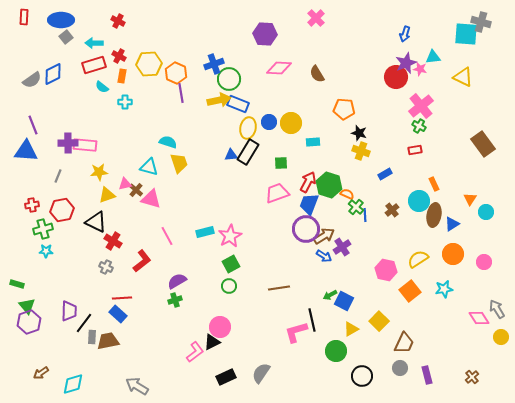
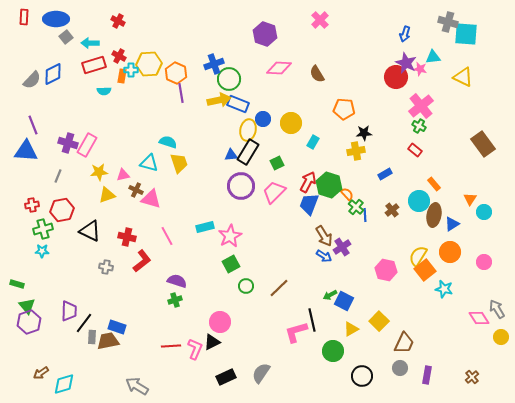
pink cross at (316, 18): moved 4 px right, 2 px down
blue ellipse at (61, 20): moved 5 px left, 1 px up
gray cross at (481, 22): moved 33 px left
purple hexagon at (265, 34): rotated 15 degrees clockwise
cyan arrow at (94, 43): moved 4 px left
purple star at (406, 63): rotated 25 degrees counterclockwise
gray semicircle at (32, 80): rotated 12 degrees counterclockwise
cyan semicircle at (102, 87): moved 2 px right, 4 px down; rotated 40 degrees counterclockwise
cyan cross at (125, 102): moved 6 px right, 32 px up
blue circle at (269, 122): moved 6 px left, 3 px up
yellow ellipse at (248, 128): moved 2 px down
black star at (359, 133): moved 5 px right; rotated 21 degrees counterclockwise
cyan rectangle at (313, 142): rotated 56 degrees counterclockwise
purple cross at (68, 143): rotated 18 degrees clockwise
pink rectangle at (85, 145): moved 2 px right; rotated 65 degrees counterclockwise
red rectangle at (415, 150): rotated 48 degrees clockwise
yellow cross at (361, 151): moved 5 px left; rotated 30 degrees counterclockwise
green square at (281, 163): moved 4 px left; rotated 24 degrees counterclockwise
cyan triangle at (149, 167): moved 4 px up
pink triangle at (125, 184): moved 2 px left, 9 px up
orange rectangle at (434, 184): rotated 16 degrees counterclockwise
brown cross at (136, 190): rotated 16 degrees counterclockwise
pink trapezoid at (277, 193): moved 3 px left, 1 px up; rotated 25 degrees counterclockwise
orange semicircle at (347, 194): rotated 24 degrees clockwise
cyan circle at (486, 212): moved 2 px left
black triangle at (96, 222): moved 6 px left, 9 px down
purple circle at (306, 229): moved 65 px left, 43 px up
cyan rectangle at (205, 232): moved 5 px up
brown arrow at (324, 236): rotated 90 degrees clockwise
red cross at (113, 241): moved 14 px right, 4 px up; rotated 18 degrees counterclockwise
cyan star at (46, 251): moved 4 px left
orange circle at (453, 254): moved 3 px left, 2 px up
yellow semicircle at (418, 259): moved 3 px up; rotated 25 degrees counterclockwise
gray cross at (106, 267): rotated 16 degrees counterclockwise
purple semicircle at (177, 281): rotated 48 degrees clockwise
green circle at (229, 286): moved 17 px right
brown line at (279, 288): rotated 35 degrees counterclockwise
cyan star at (444, 289): rotated 24 degrees clockwise
orange square at (410, 291): moved 15 px right, 21 px up
red line at (122, 298): moved 49 px right, 48 px down
blue rectangle at (118, 314): moved 1 px left, 13 px down; rotated 24 degrees counterclockwise
pink circle at (220, 327): moved 5 px up
green circle at (336, 351): moved 3 px left
pink L-shape at (195, 352): moved 3 px up; rotated 30 degrees counterclockwise
purple rectangle at (427, 375): rotated 24 degrees clockwise
cyan diamond at (73, 384): moved 9 px left
